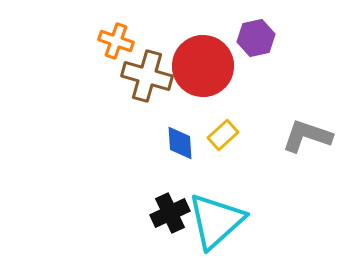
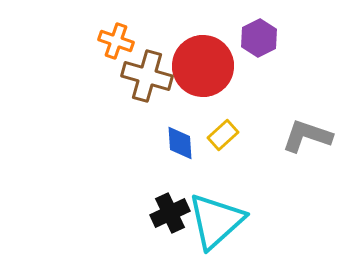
purple hexagon: moved 3 px right; rotated 15 degrees counterclockwise
